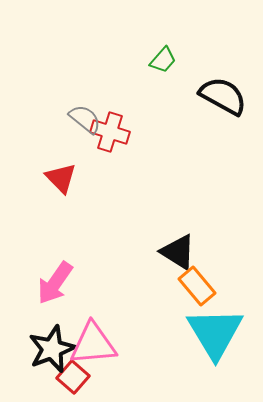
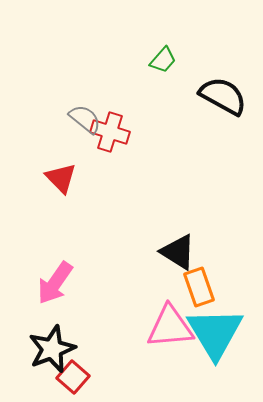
orange rectangle: moved 2 px right, 1 px down; rotated 21 degrees clockwise
pink triangle: moved 77 px right, 17 px up
